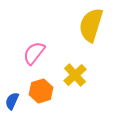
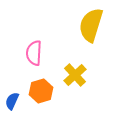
pink semicircle: rotated 35 degrees counterclockwise
